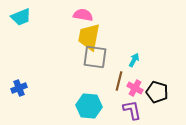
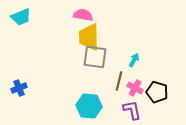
yellow trapezoid: rotated 12 degrees counterclockwise
